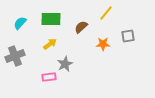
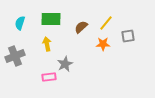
yellow line: moved 10 px down
cyan semicircle: rotated 24 degrees counterclockwise
yellow arrow: moved 3 px left; rotated 64 degrees counterclockwise
